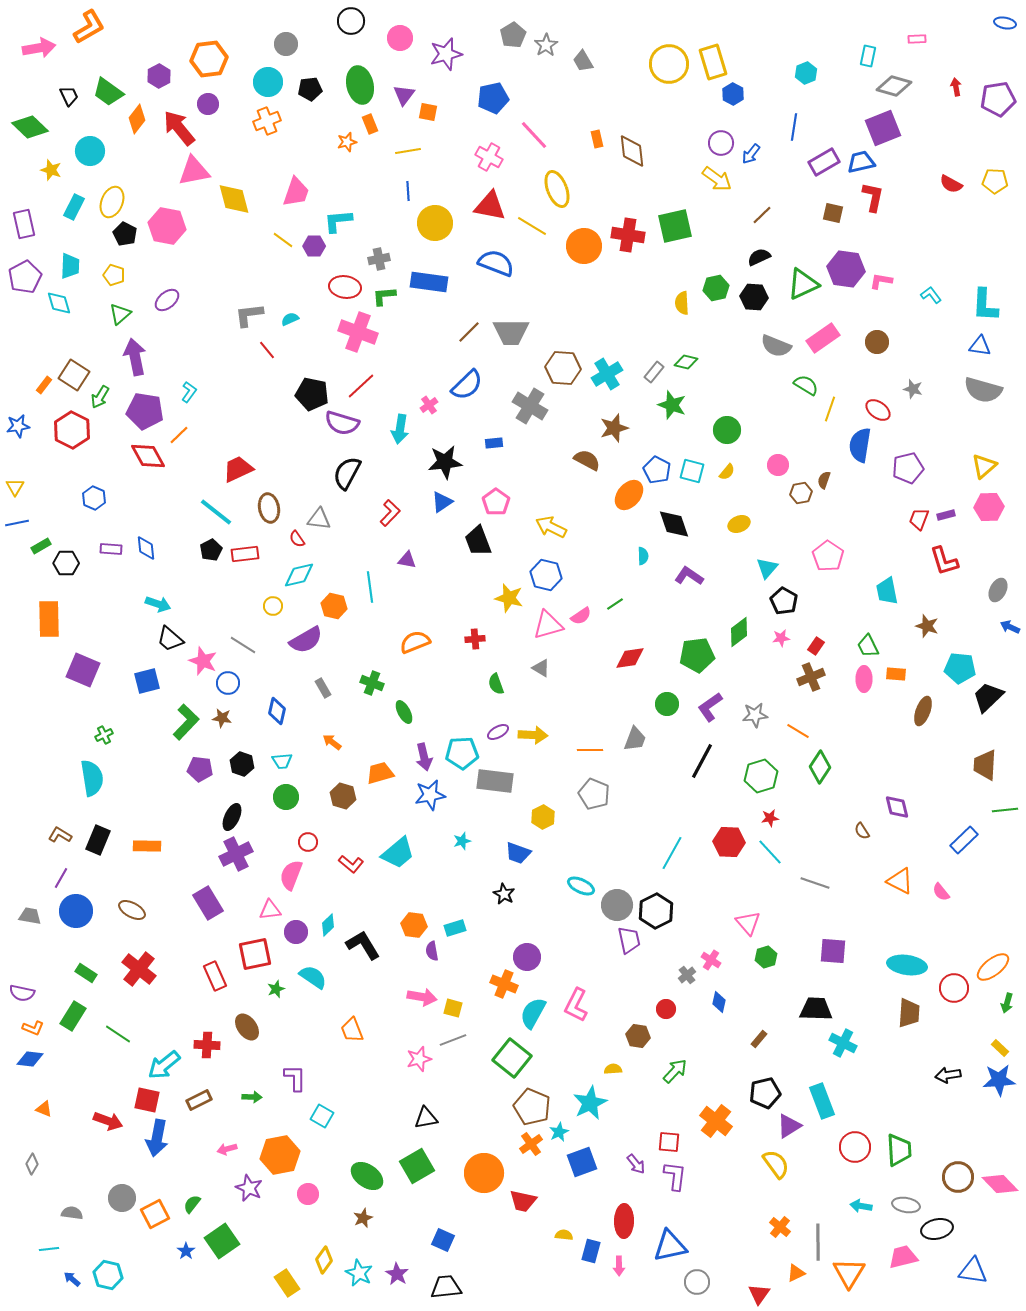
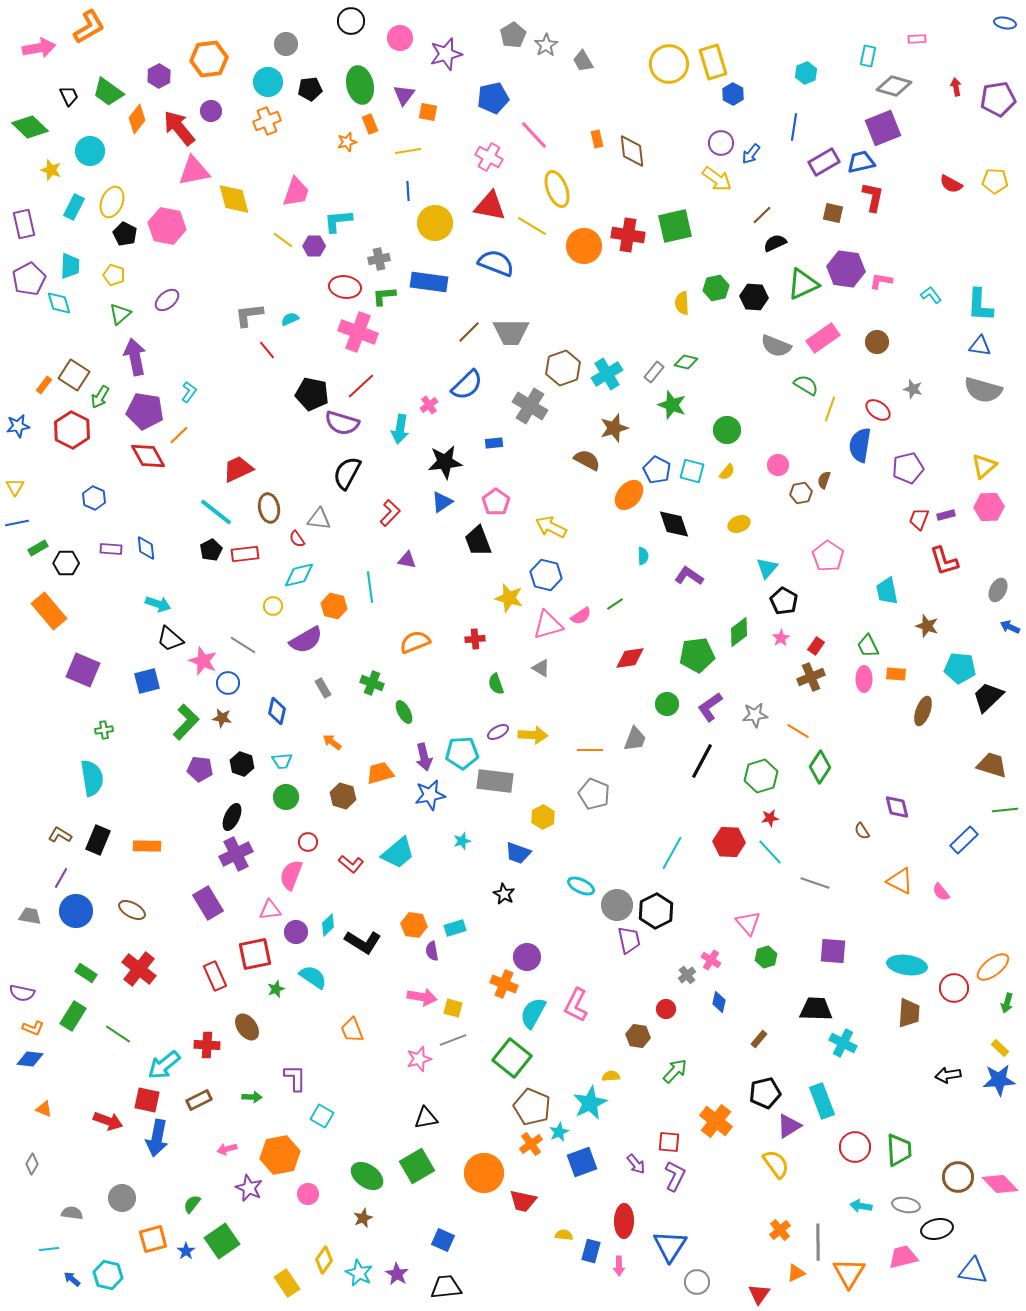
purple circle at (208, 104): moved 3 px right, 7 px down
black semicircle at (759, 257): moved 16 px right, 14 px up
purple pentagon at (25, 277): moved 4 px right, 2 px down
cyan L-shape at (985, 305): moved 5 px left
brown hexagon at (563, 368): rotated 24 degrees counterclockwise
green rectangle at (41, 546): moved 3 px left, 2 px down
orange rectangle at (49, 619): moved 8 px up; rotated 39 degrees counterclockwise
pink star at (781, 638): rotated 24 degrees counterclockwise
green cross at (104, 735): moved 5 px up; rotated 18 degrees clockwise
brown trapezoid at (985, 765): moved 7 px right; rotated 104 degrees clockwise
black L-shape at (363, 945): moved 3 px up; rotated 153 degrees clockwise
yellow semicircle at (613, 1069): moved 2 px left, 7 px down
purple L-shape at (675, 1176): rotated 20 degrees clockwise
orange square at (155, 1214): moved 2 px left, 25 px down; rotated 12 degrees clockwise
orange cross at (780, 1227): moved 3 px down; rotated 10 degrees clockwise
blue triangle at (670, 1246): rotated 45 degrees counterclockwise
